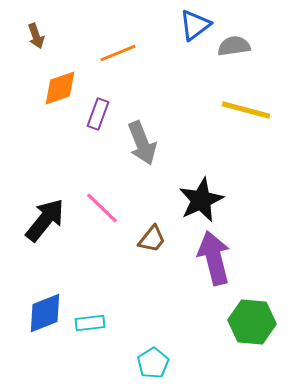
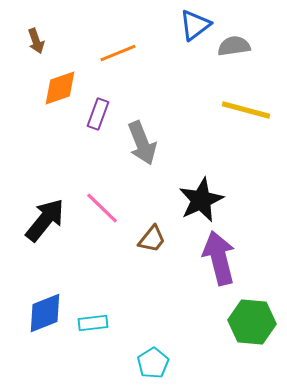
brown arrow: moved 5 px down
purple arrow: moved 5 px right
cyan rectangle: moved 3 px right
